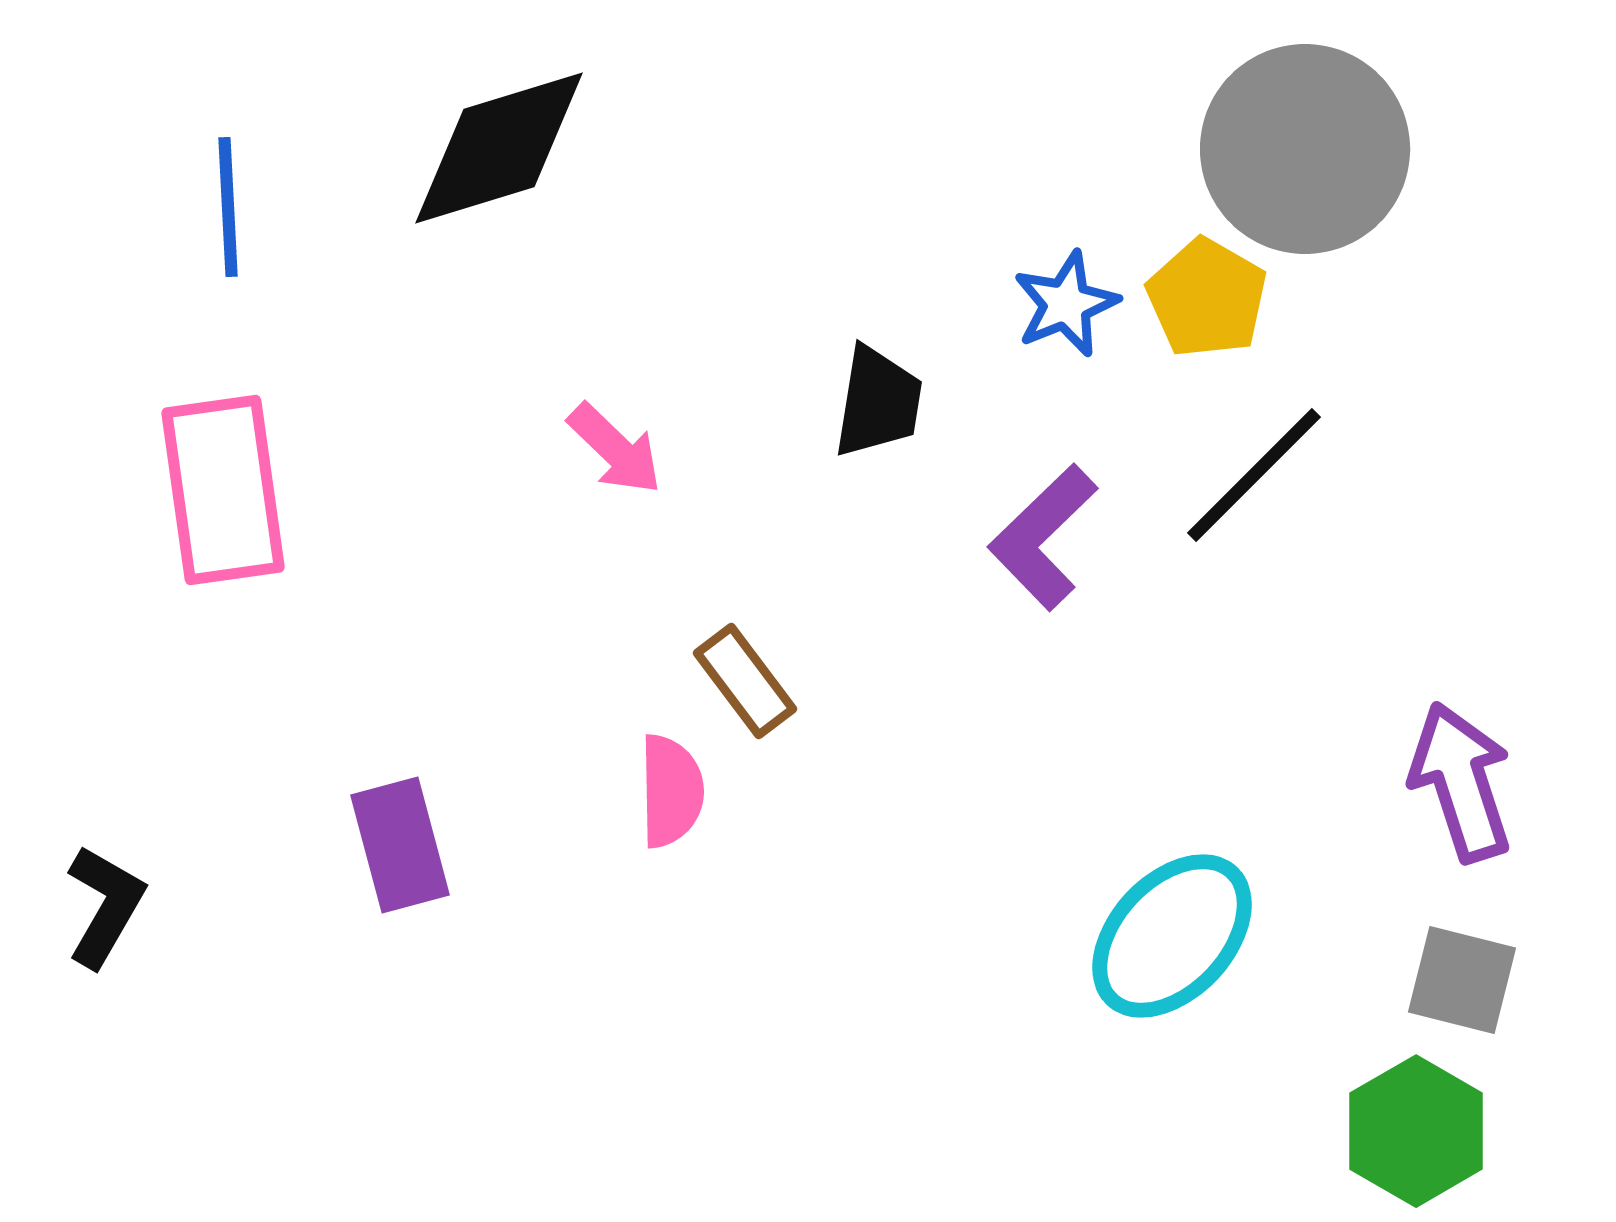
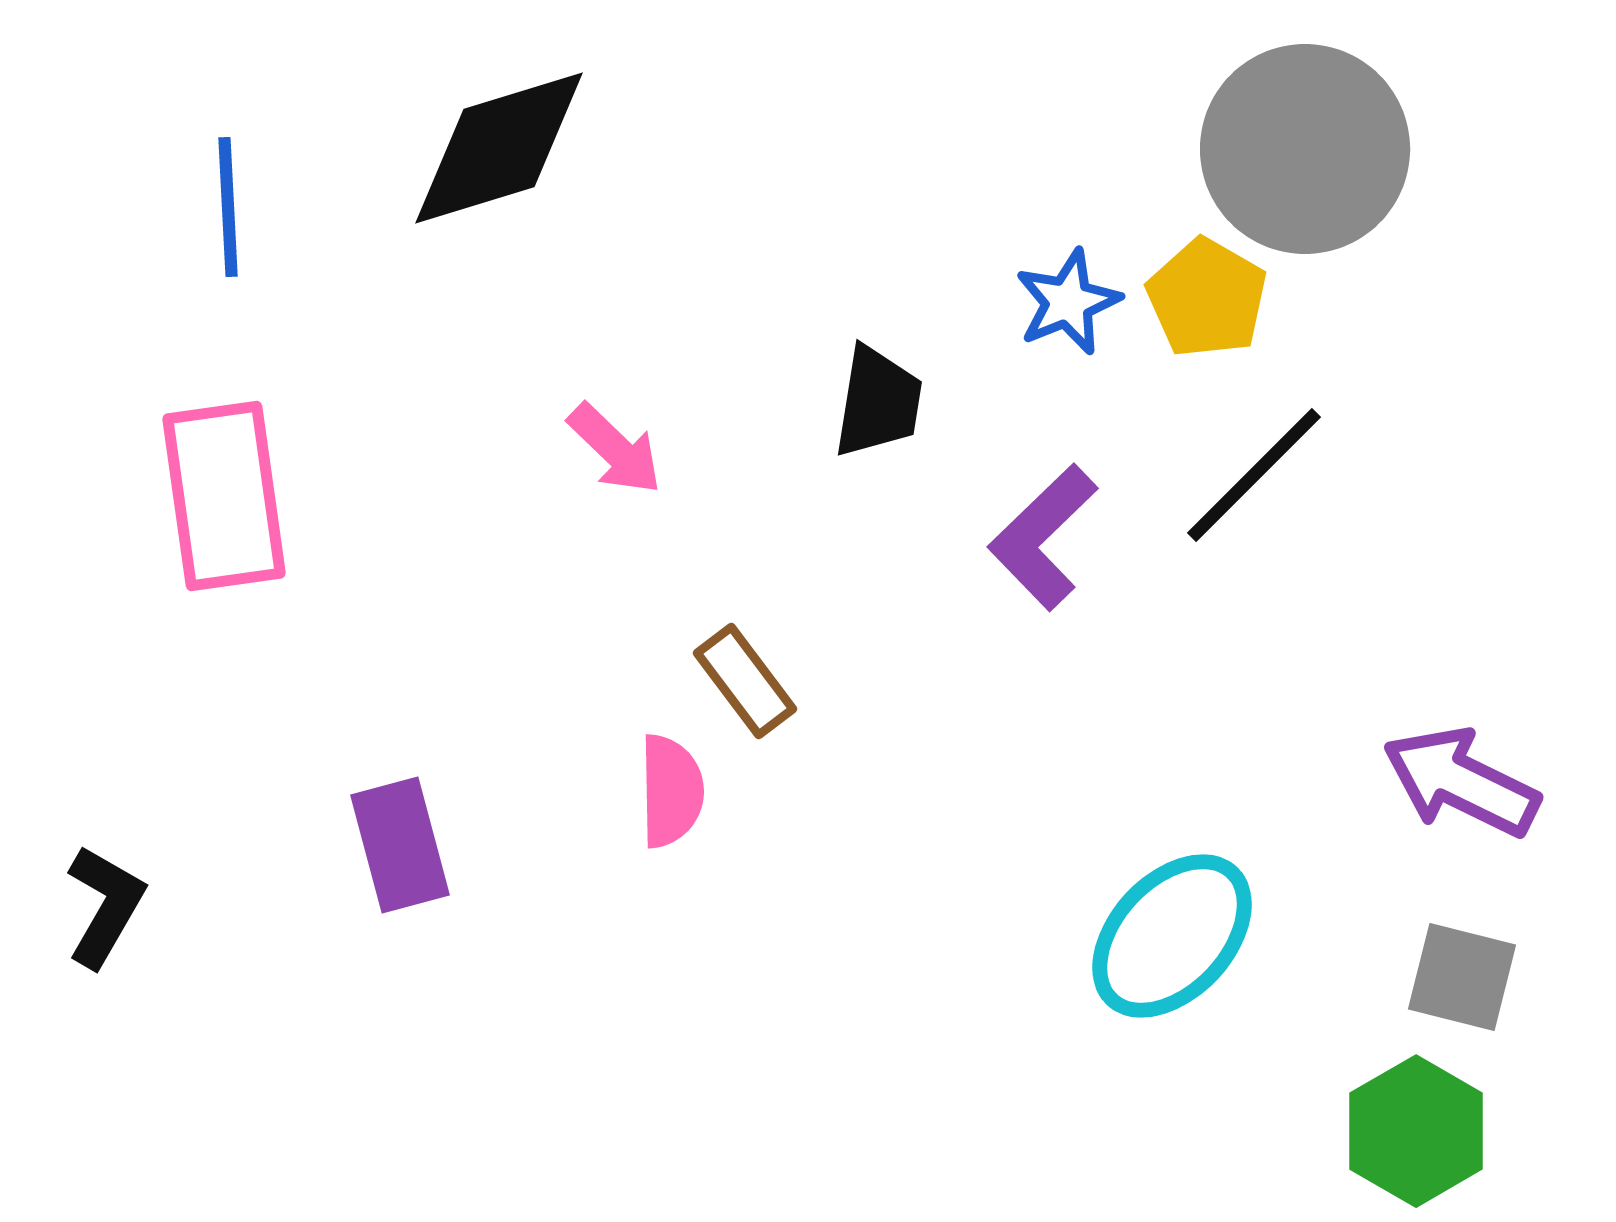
blue star: moved 2 px right, 2 px up
pink rectangle: moved 1 px right, 6 px down
purple arrow: rotated 46 degrees counterclockwise
gray square: moved 3 px up
